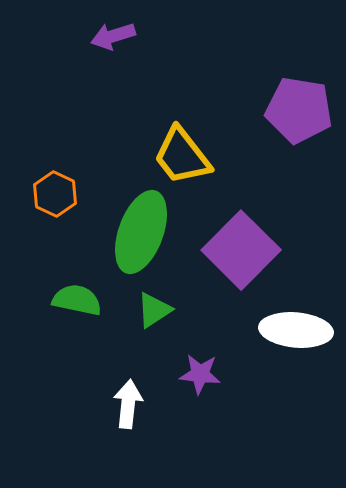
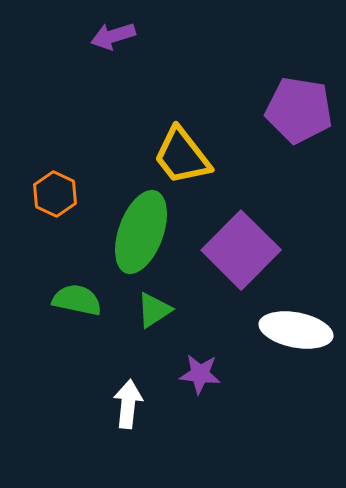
white ellipse: rotated 6 degrees clockwise
